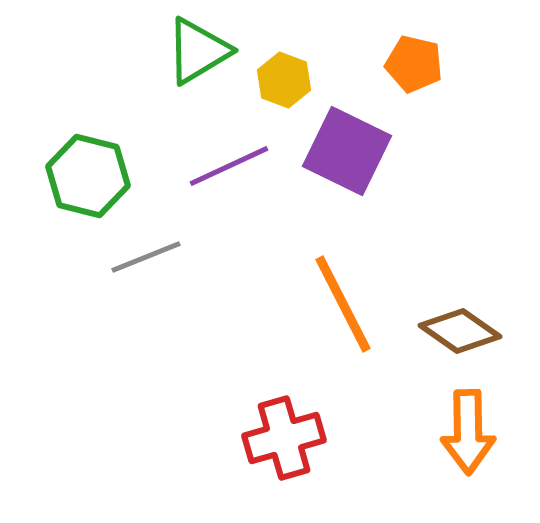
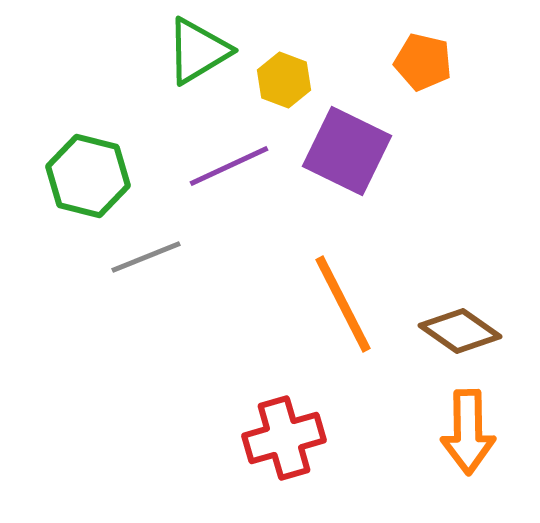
orange pentagon: moved 9 px right, 2 px up
